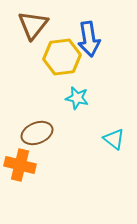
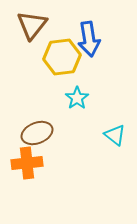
brown triangle: moved 1 px left
cyan star: rotated 25 degrees clockwise
cyan triangle: moved 1 px right, 4 px up
orange cross: moved 7 px right, 2 px up; rotated 20 degrees counterclockwise
